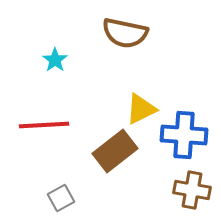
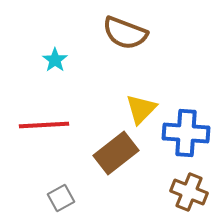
brown semicircle: rotated 9 degrees clockwise
yellow triangle: rotated 20 degrees counterclockwise
blue cross: moved 2 px right, 2 px up
brown rectangle: moved 1 px right, 2 px down
brown cross: moved 3 px left, 2 px down; rotated 12 degrees clockwise
